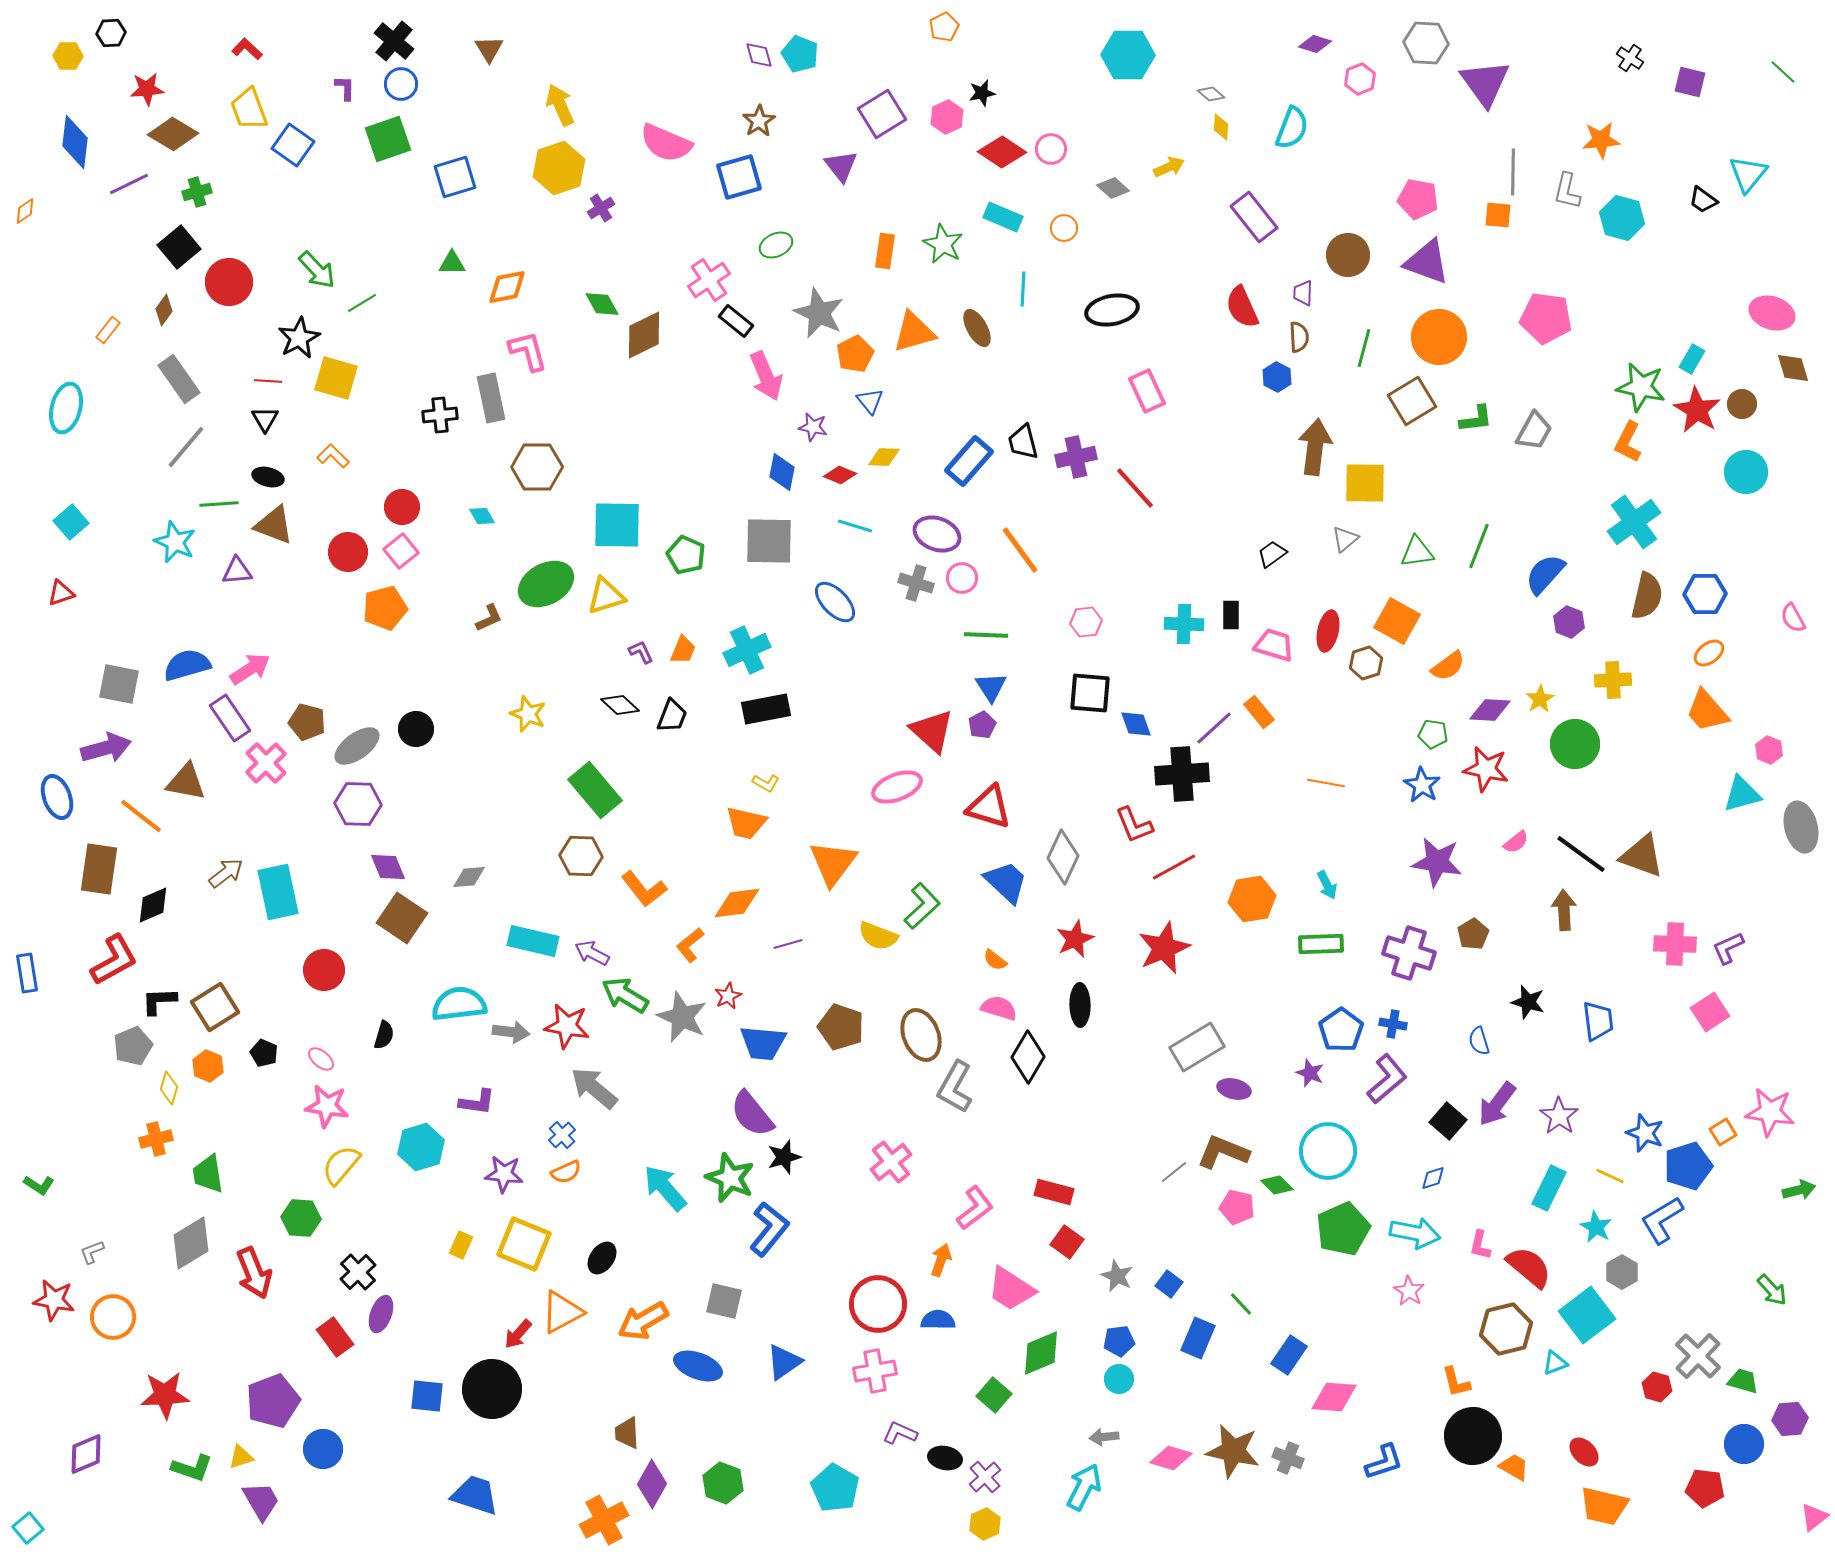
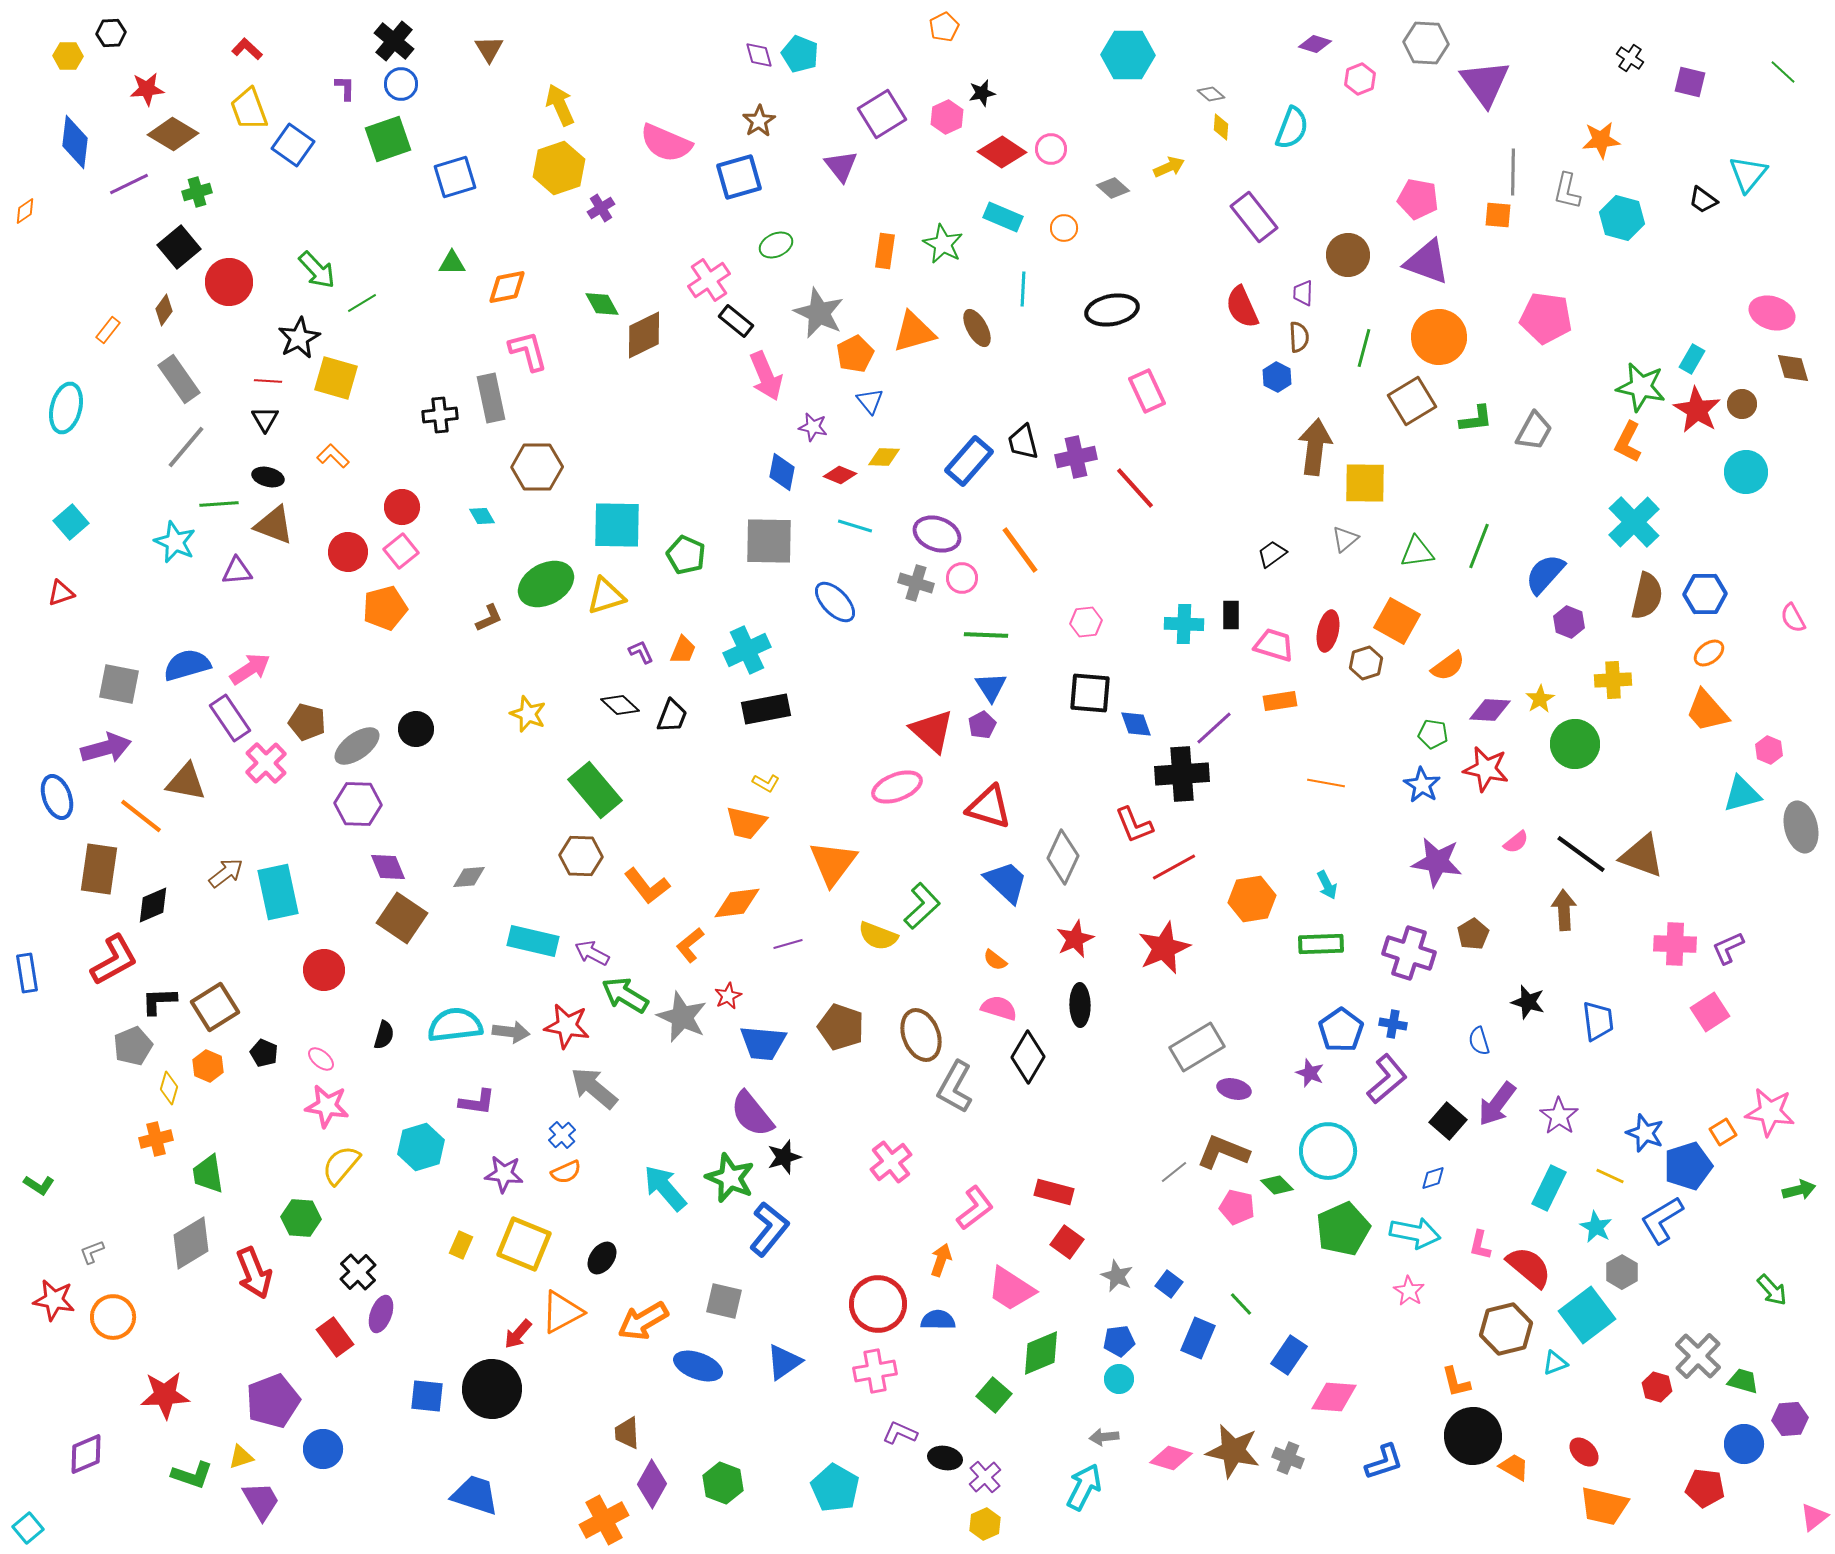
cyan cross at (1634, 522): rotated 8 degrees counterclockwise
orange rectangle at (1259, 712): moved 21 px right, 11 px up; rotated 60 degrees counterclockwise
orange L-shape at (644, 889): moved 3 px right, 3 px up
cyan semicircle at (459, 1004): moved 4 px left, 21 px down
green L-shape at (192, 1468): moved 7 px down
